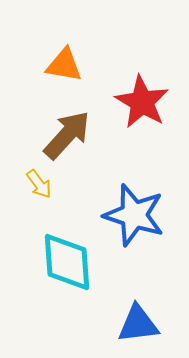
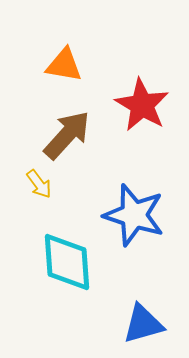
red star: moved 3 px down
blue triangle: moved 5 px right; rotated 9 degrees counterclockwise
